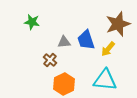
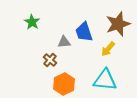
green star: rotated 21 degrees clockwise
blue trapezoid: moved 2 px left, 8 px up
